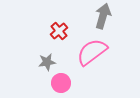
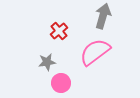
pink semicircle: moved 3 px right
